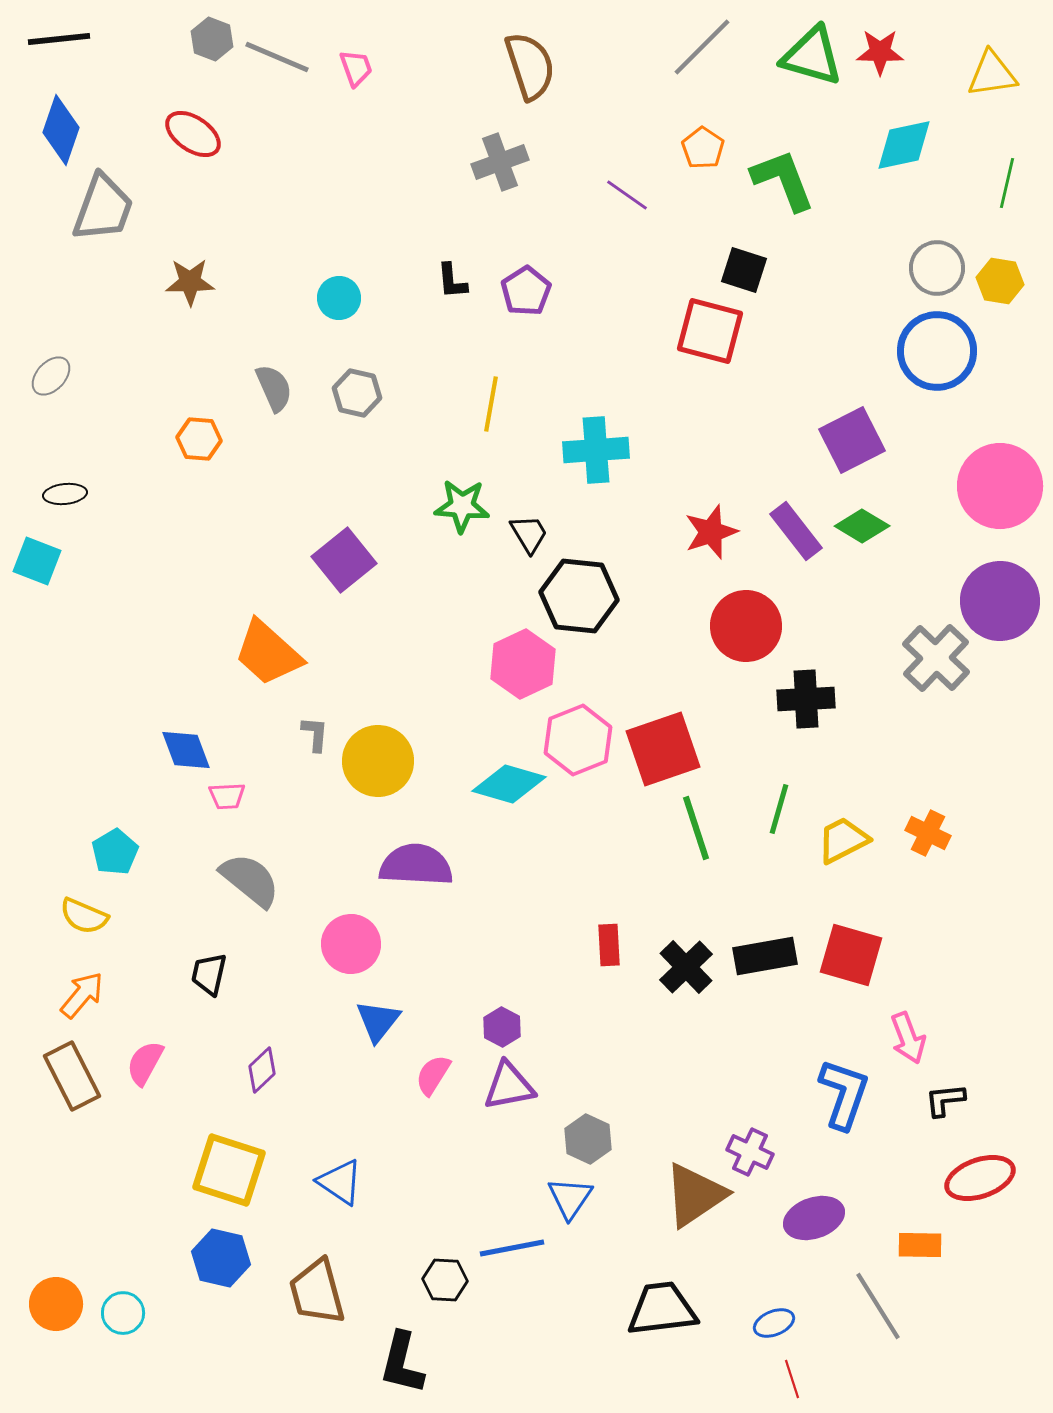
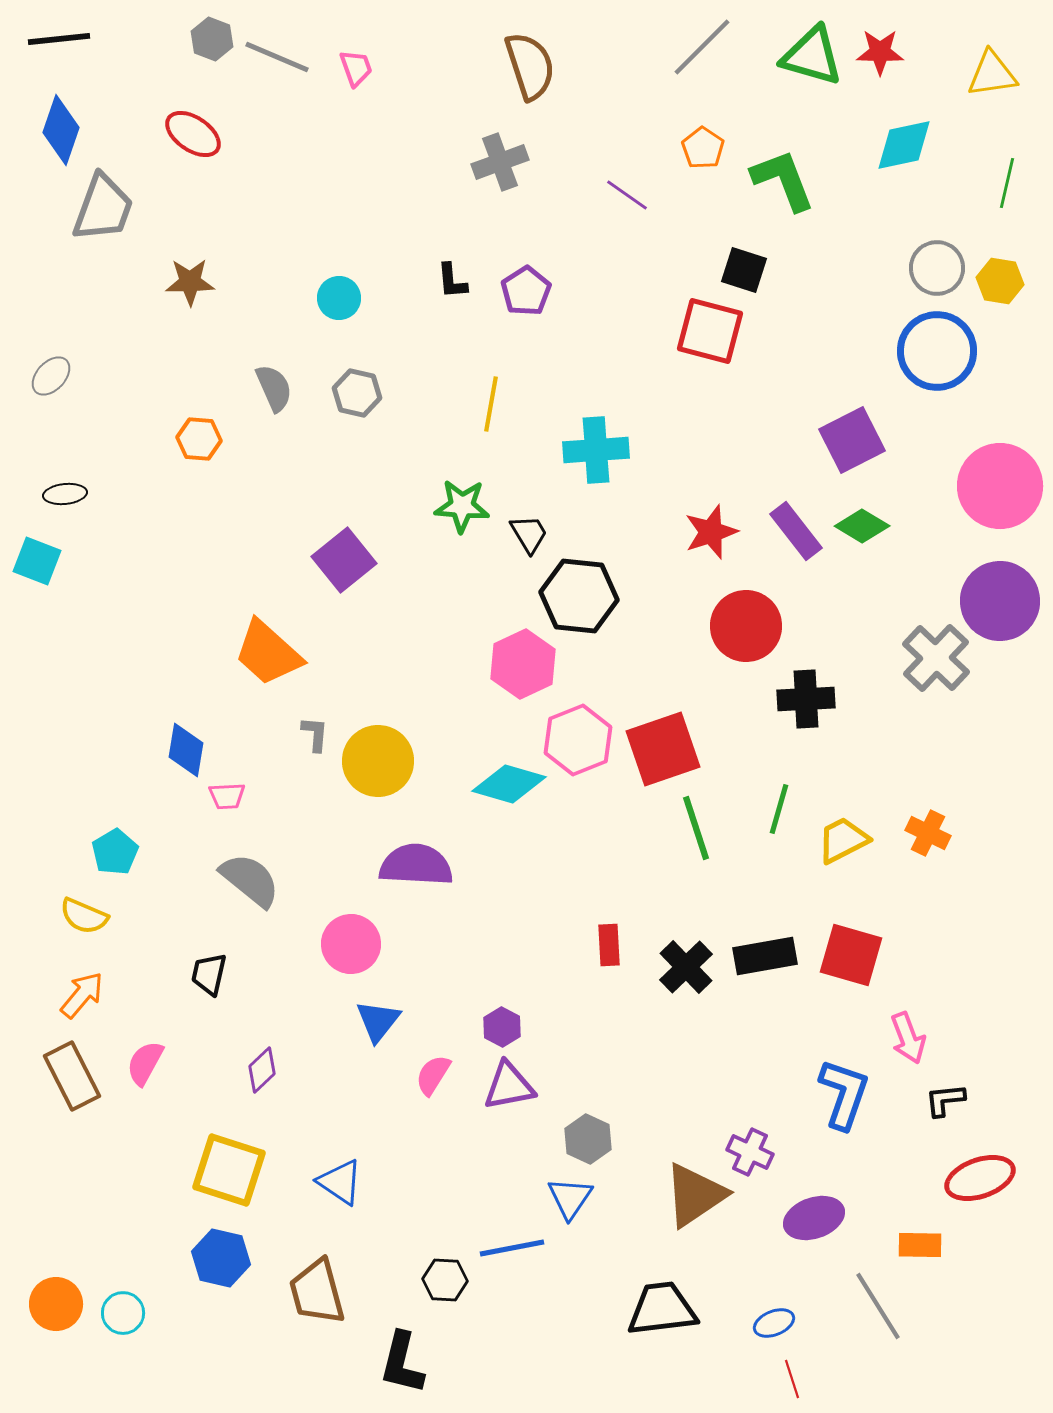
blue diamond at (186, 750): rotated 30 degrees clockwise
